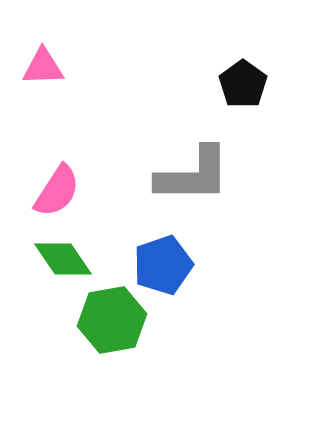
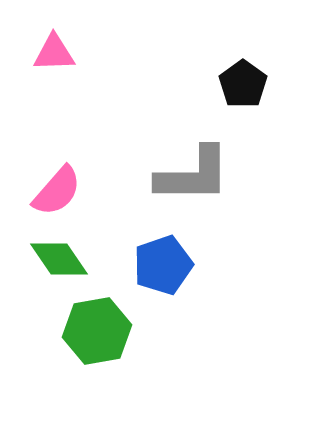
pink triangle: moved 11 px right, 14 px up
pink semicircle: rotated 8 degrees clockwise
green diamond: moved 4 px left
green hexagon: moved 15 px left, 11 px down
